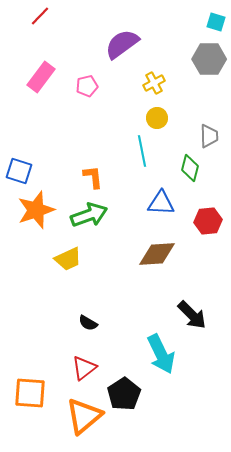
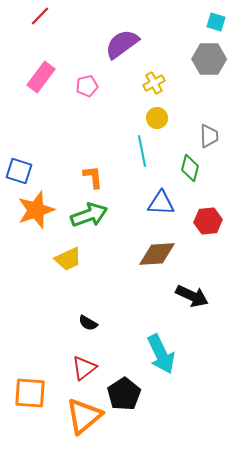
black arrow: moved 19 px up; rotated 20 degrees counterclockwise
